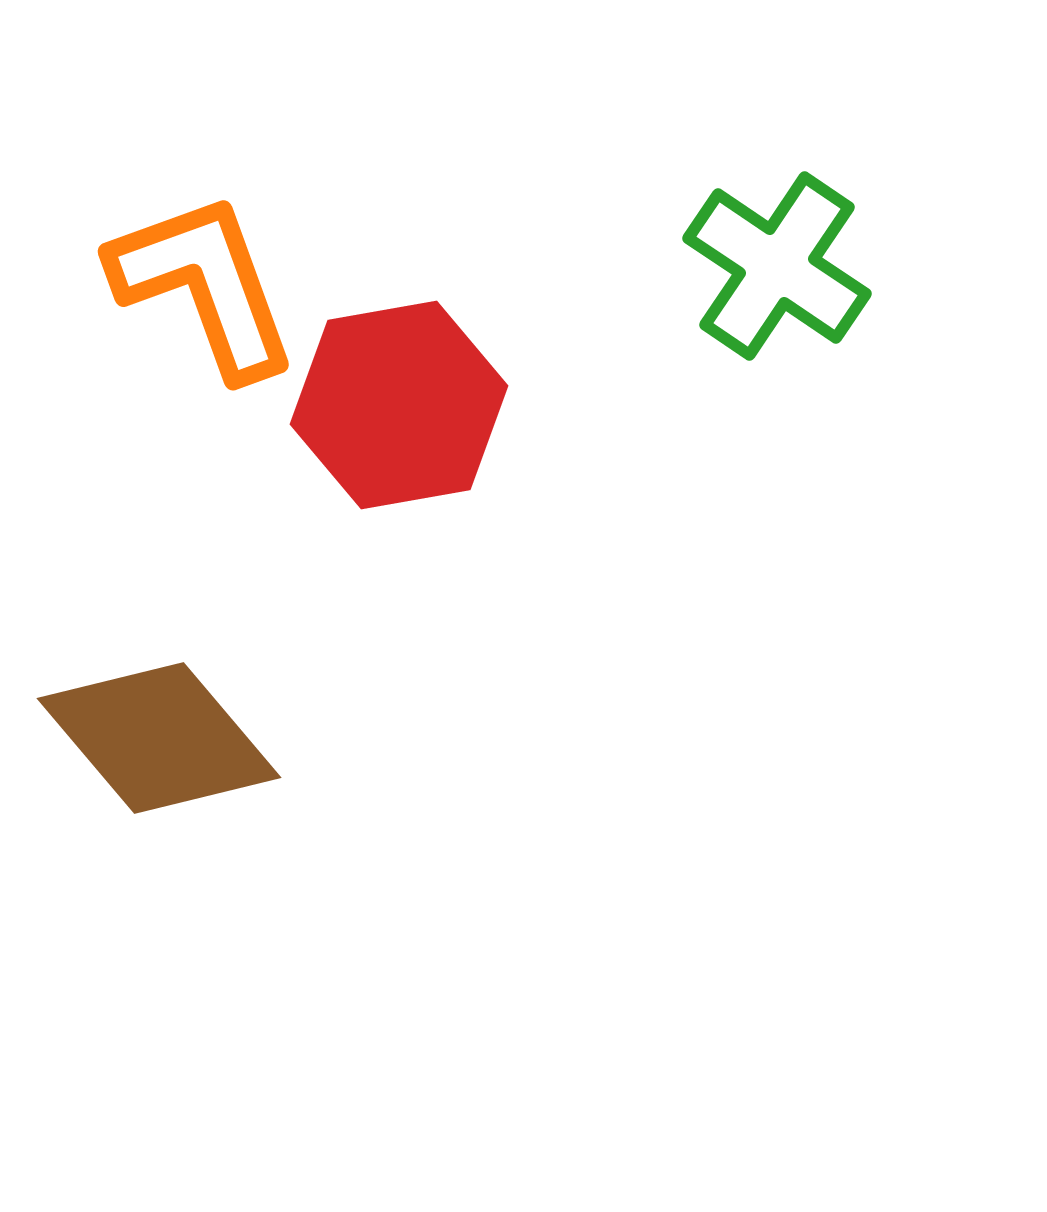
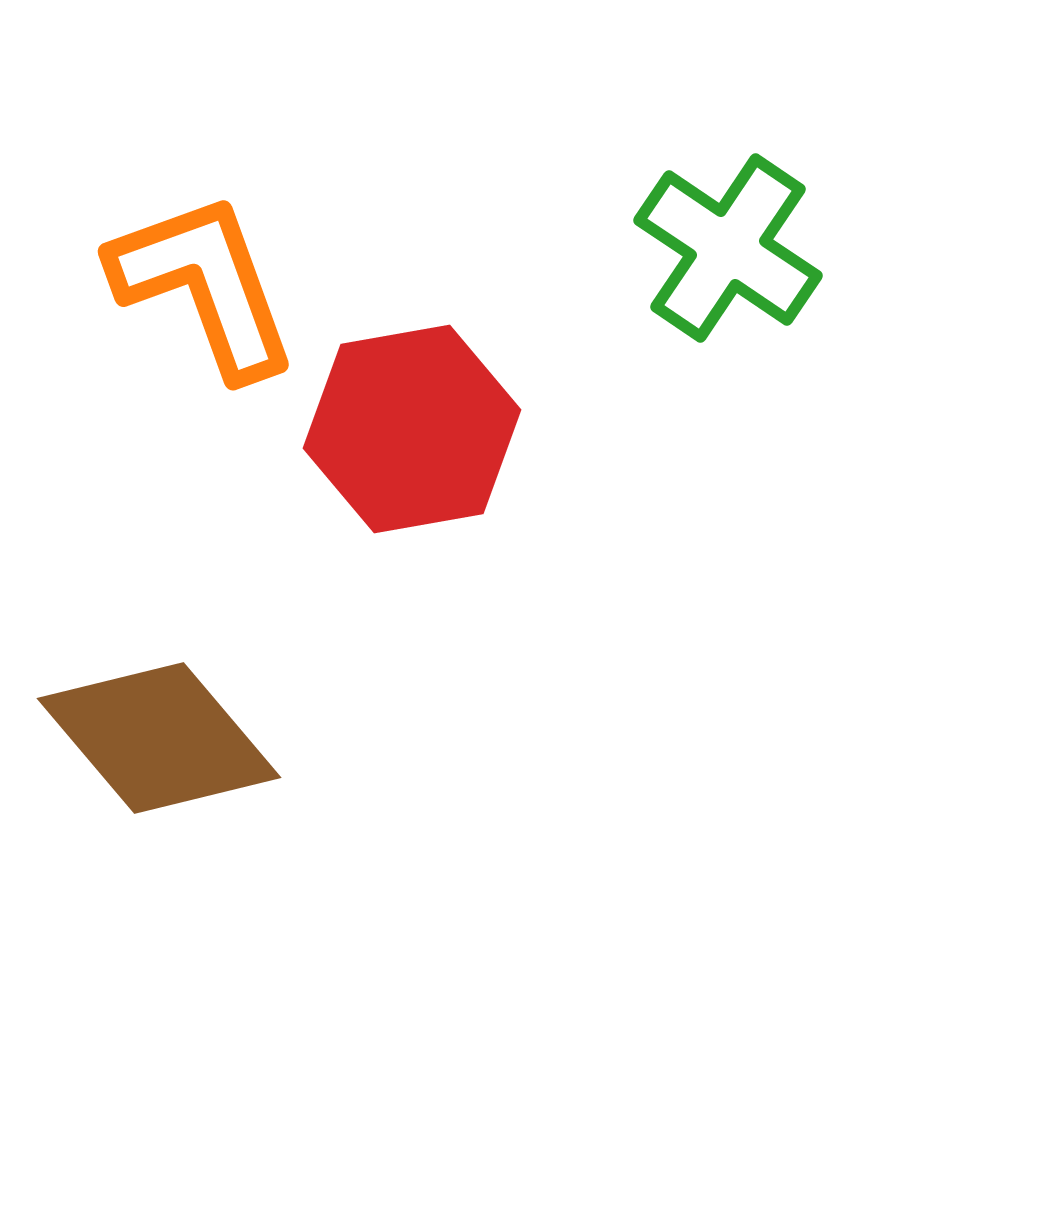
green cross: moved 49 px left, 18 px up
red hexagon: moved 13 px right, 24 px down
